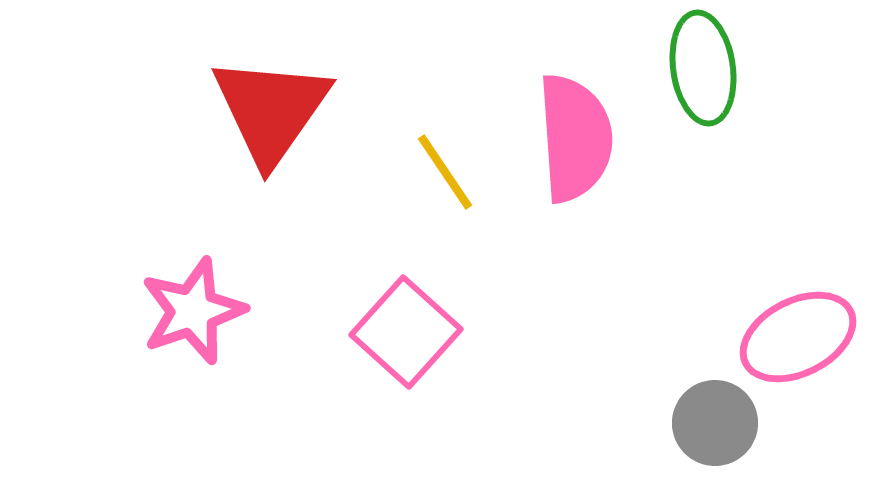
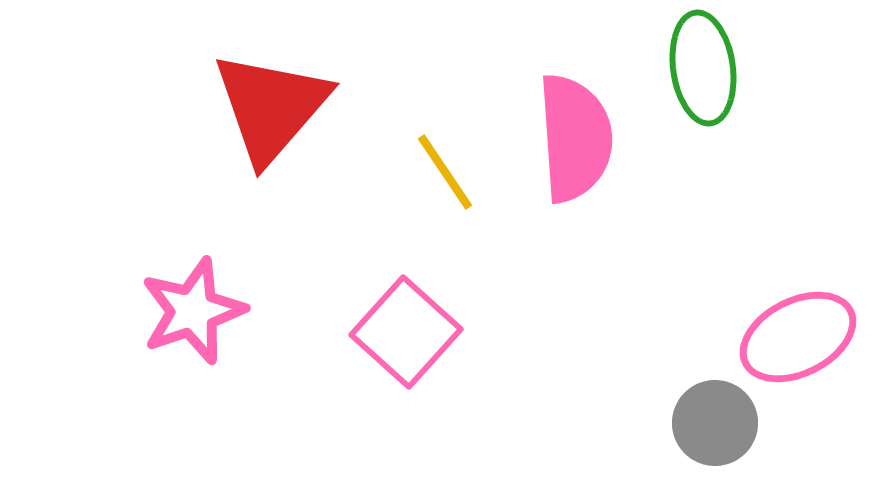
red triangle: moved 3 px up; rotated 6 degrees clockwise
